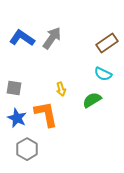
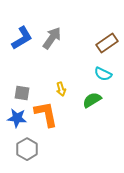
blue L-shape: rotated 115 degrees clockwise
gray square: moved 8 px right, 5 px down
blue star: rotated 18 degrees counterclockwise
